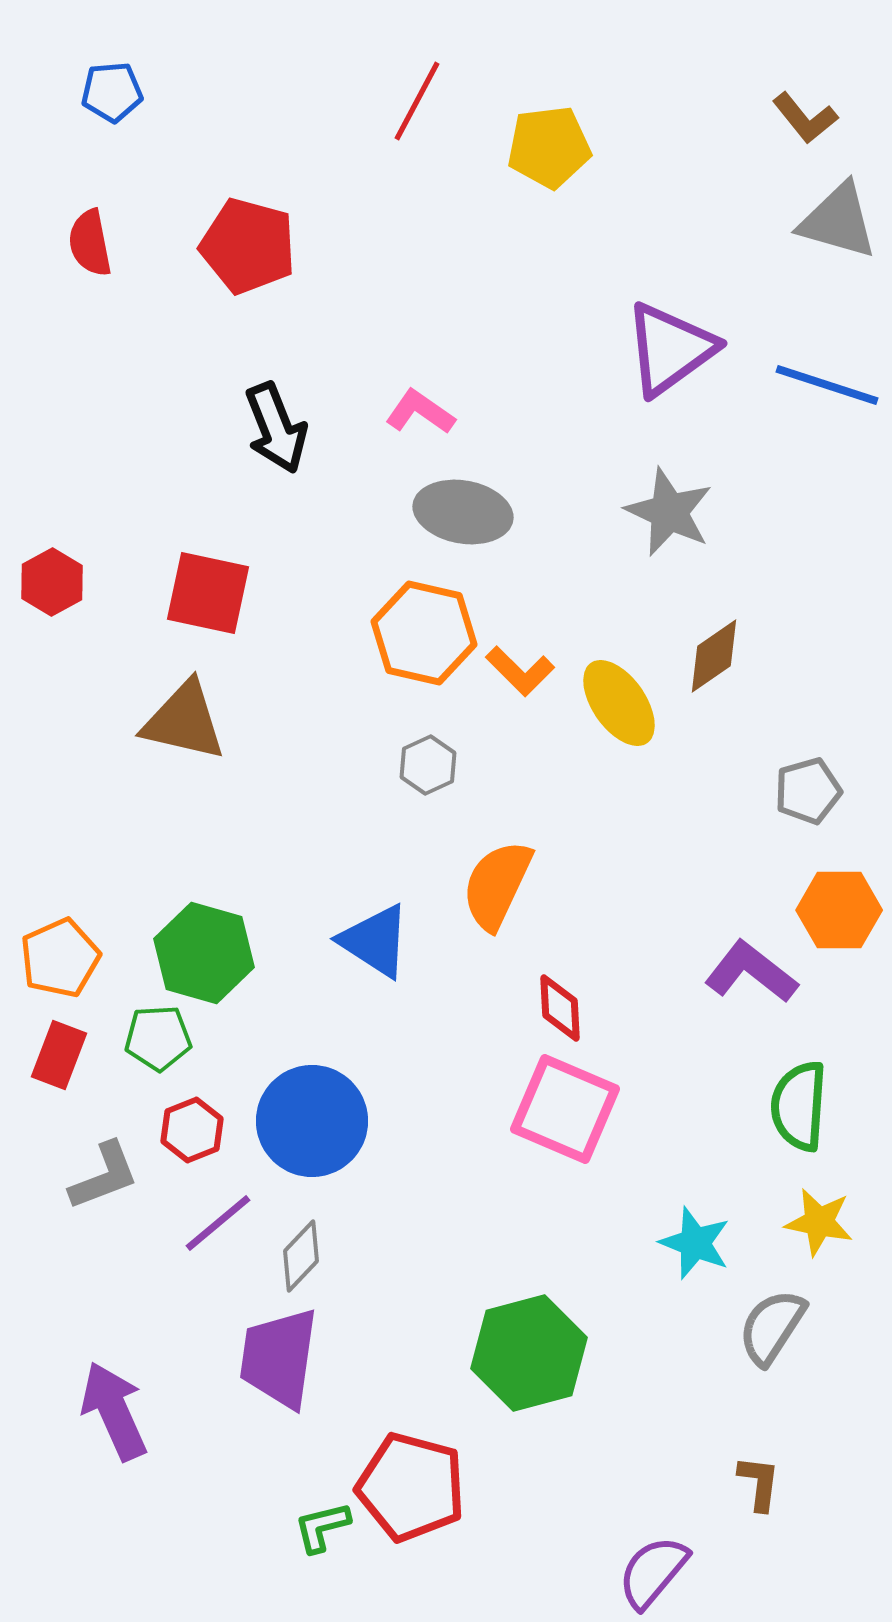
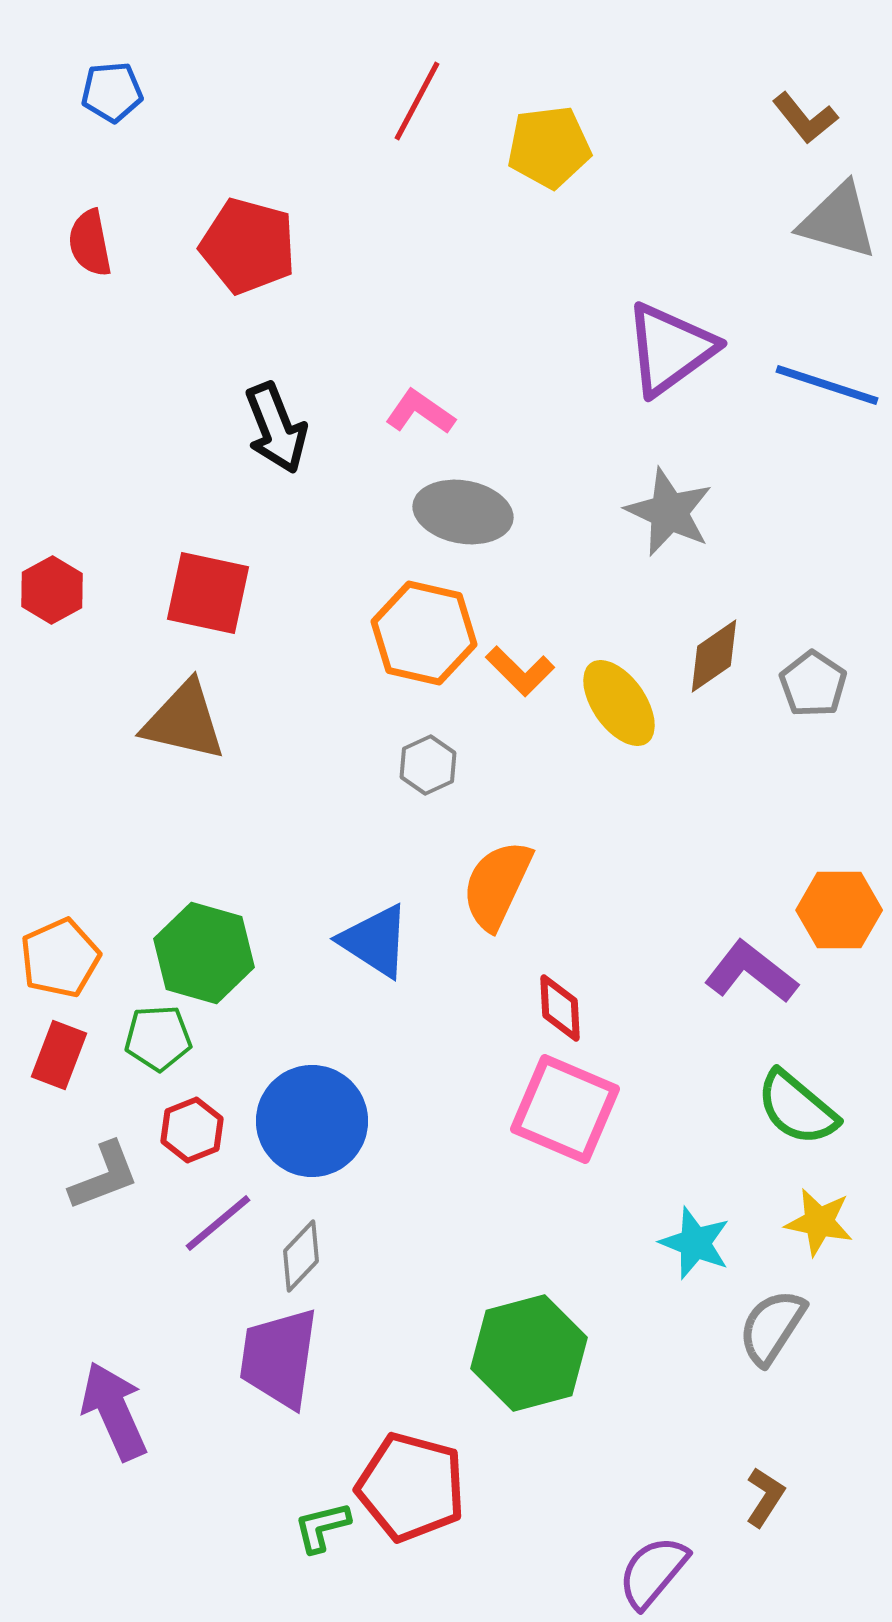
red hexagon at (52, 582): moved 8 px down
gray pentagon at (808, 791): moved 5 px right, 107 px up; rotated 22 degrees counterclockwise
green semicircle at (799, 1106): moved 2 px left, 2 px down; rotated 54 degrees counterclockwise
brown L-shape at (759, 1483): moved 6 px right, 14 px down; rotated 26 degrees clockwise
